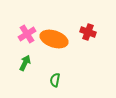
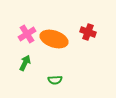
green semicircle: rotated 104 degrees counterclockwise
